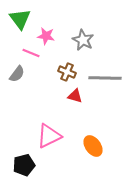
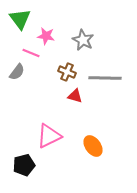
gray semicircle: moved 2 px up
